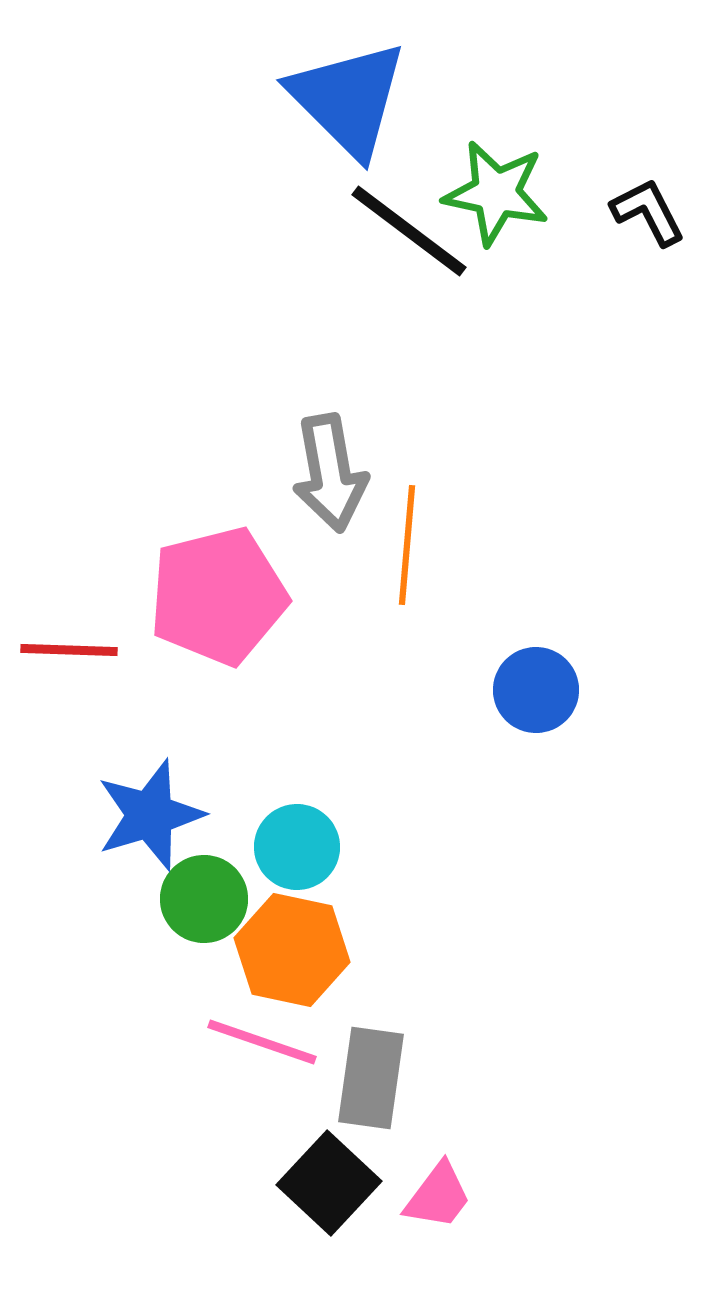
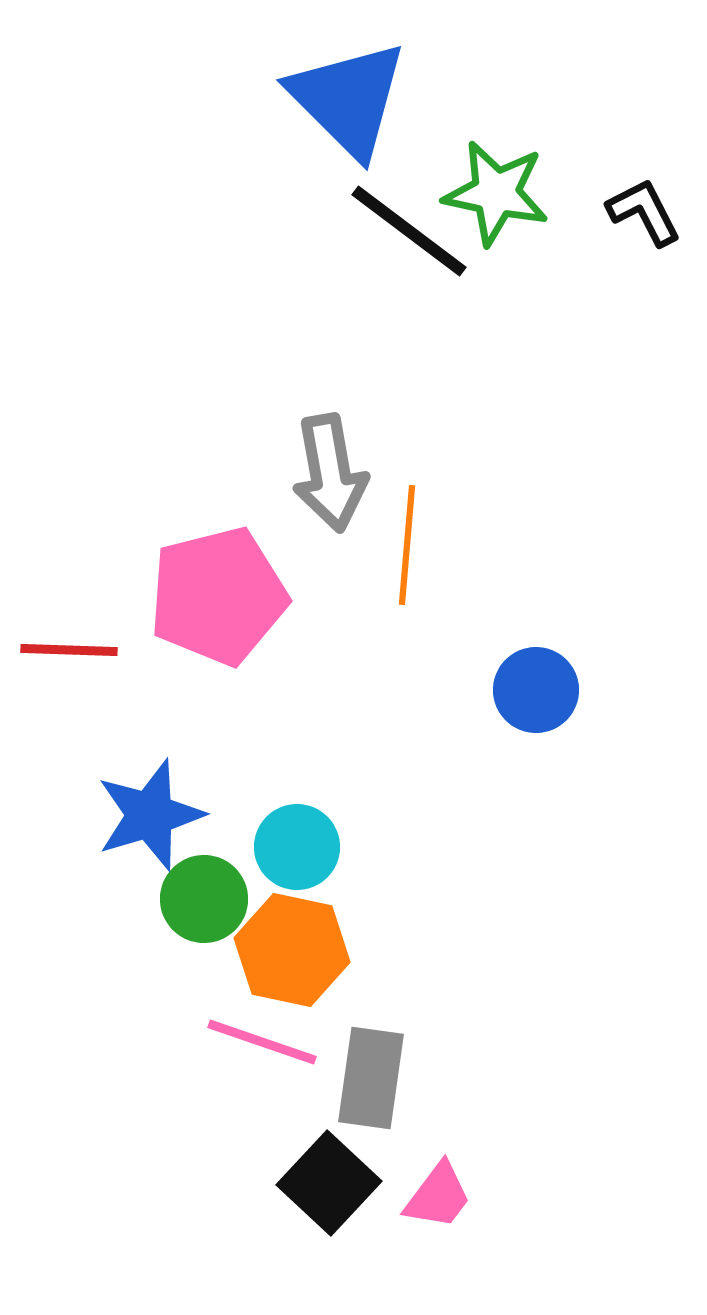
black L-shape: moved 4 px left
